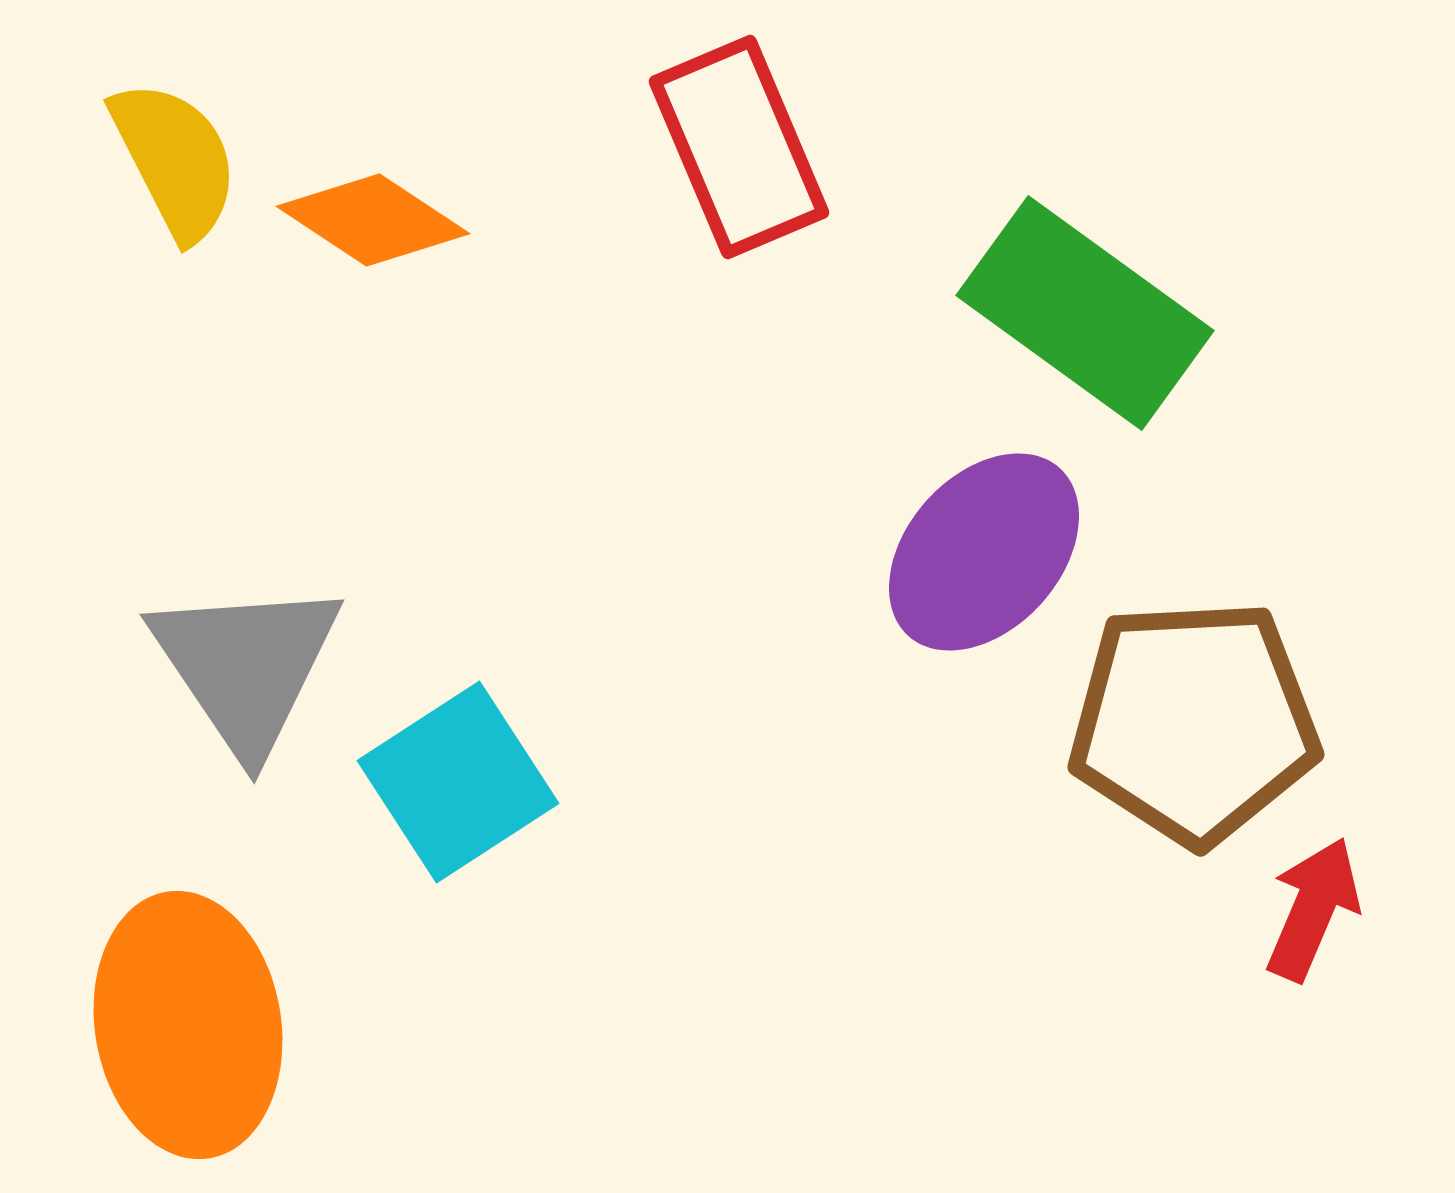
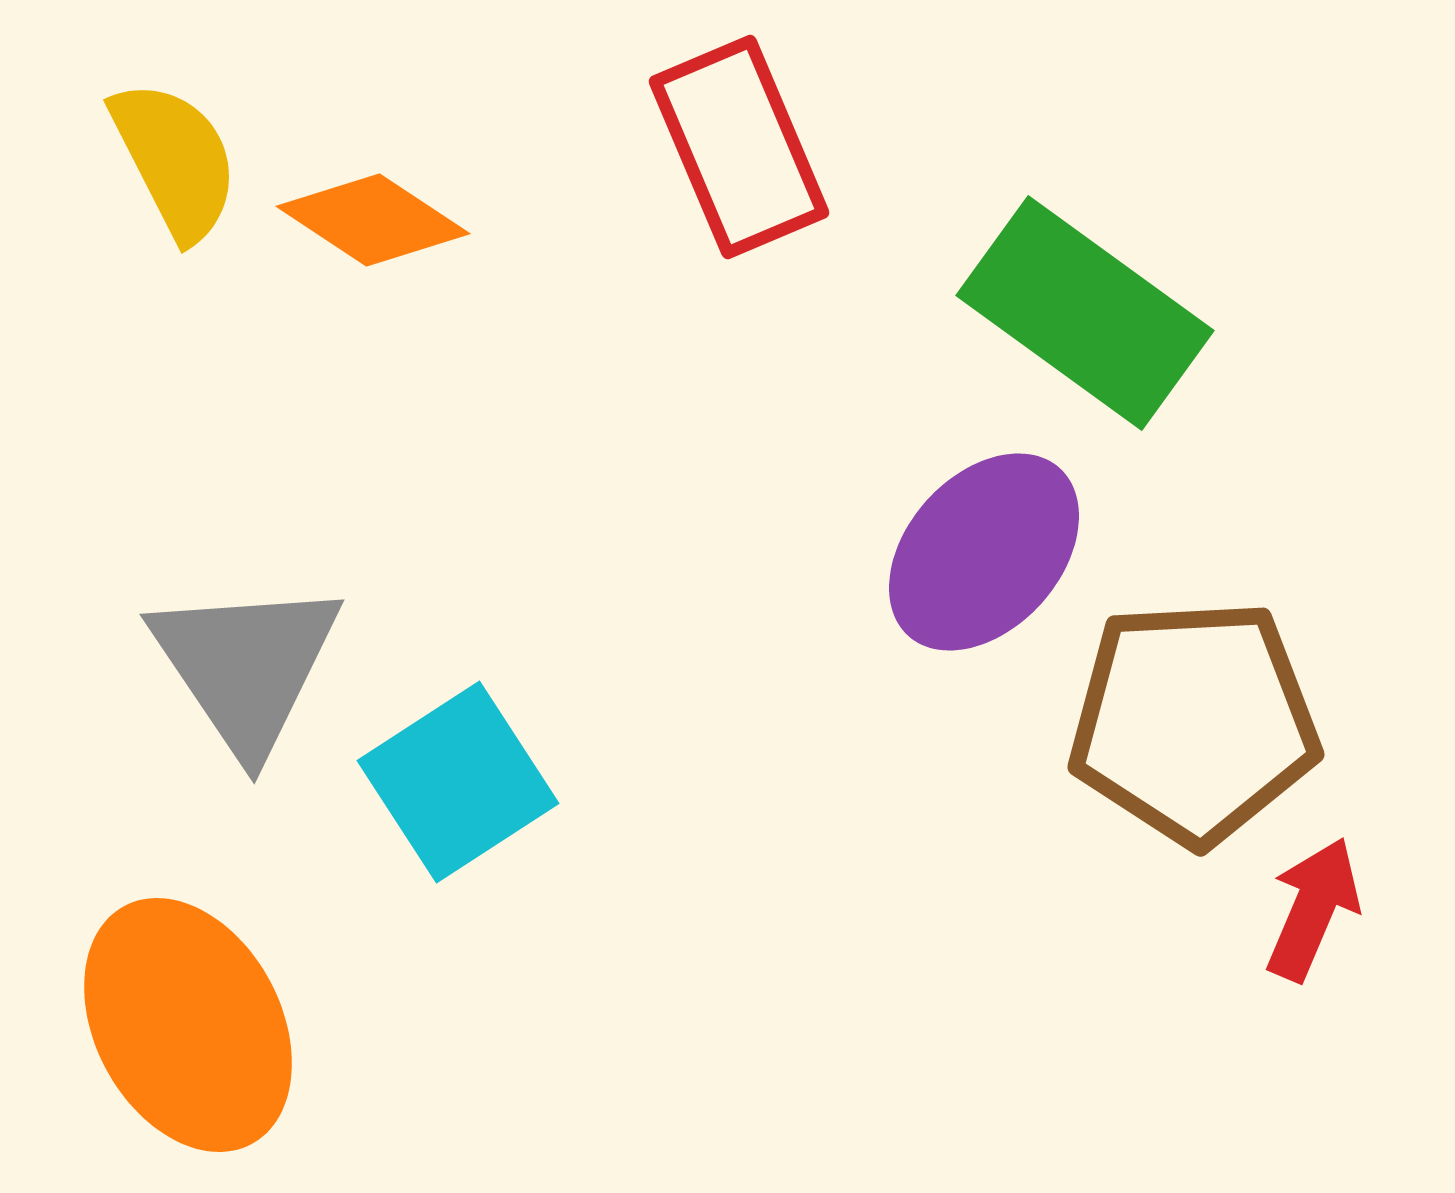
orange ellipse: rotated 19 degrees counterclockwise
